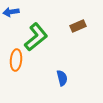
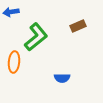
orange ellipse: moved 2 px left, 2 px down
blue semicircle: rotated 105 degrees clockwise
